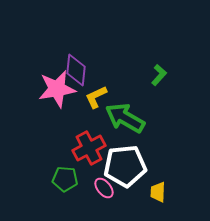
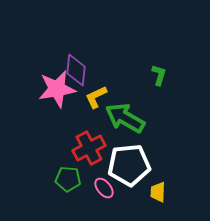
green L-shape: rotated 25 degrees counterclockwise
white pentagon: moved 4 px right, 1 px up
green pentagon: moved 3 px right
